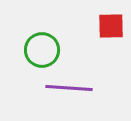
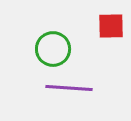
green circle: moved 11 px right, 1 px up
